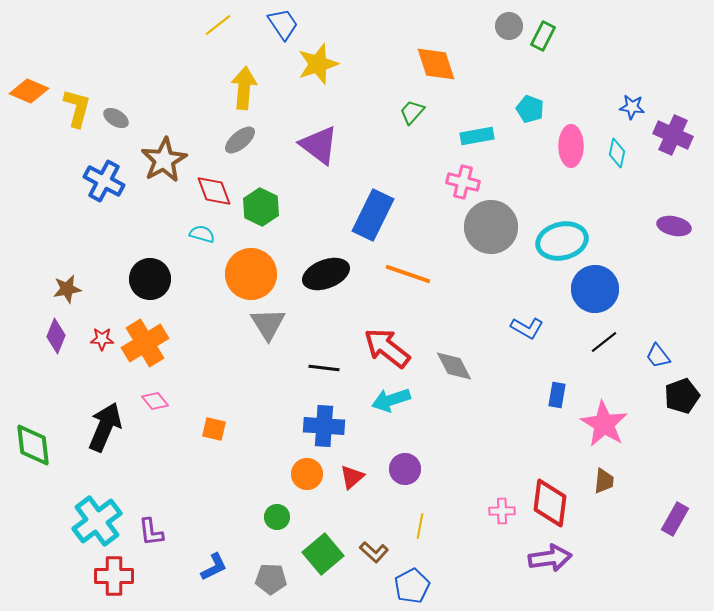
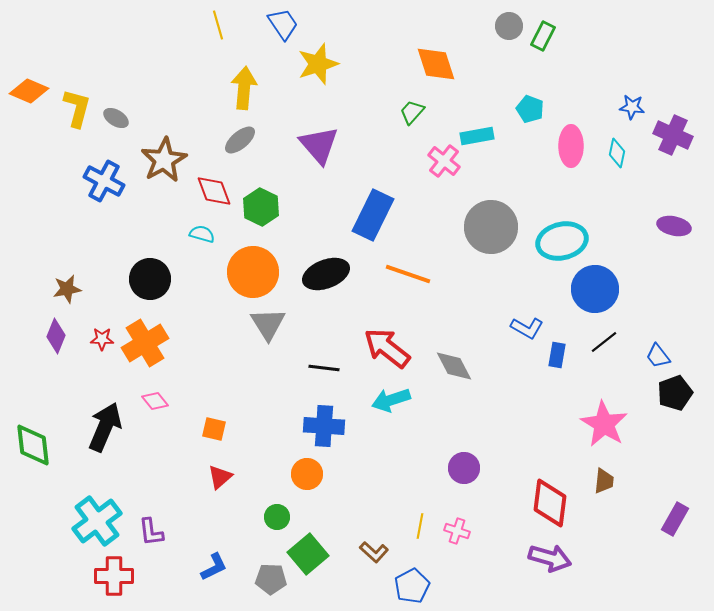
yellow line at (218, 25): rotated 68 degrees counterclockwise
purple triangle at (319, 145): rotated 12 degrees clockwise
pink cross at (463, 182): moved 19 px left, 21 px up; rotated 24 degrees clockwise
orange circle at (251, 274): moved 2 px right, 2 px up
blue rectangle at (557, 395): moved 40 px up
black pentagon at (682, 396): moved 7 px left, 3 px up
purple circle at (405, 469): moved 59 px right, 1 px up
red triangle at (352, 477): moved 132 px left
pink cross at (502, 511): moved 45 px left, 20 px down; rotated 20 degrees clockwise
green square at (323, 554): moved 15 px left
purple arrow at (550, 558): rotated 24 degrees clockwise
